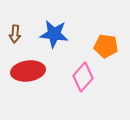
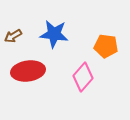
brown arrow: moved 2 px left, 2 px down; rotated 54 degrees clockwise
